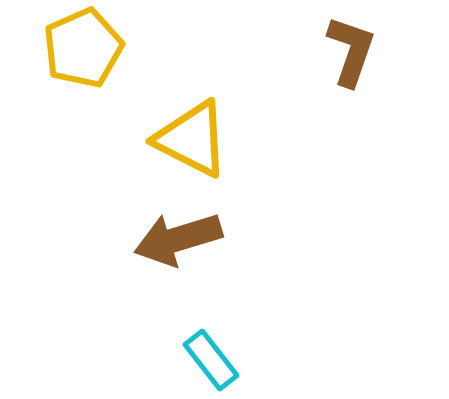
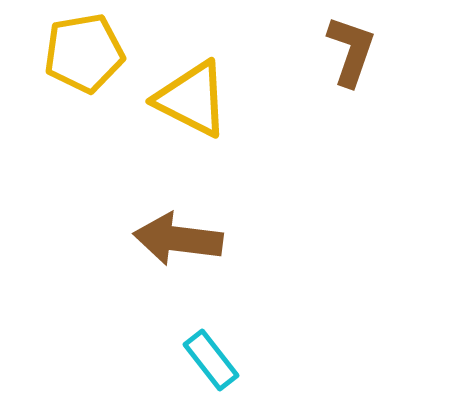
yellow pentagon: moved 1 px right, 5 px down; rotated 14 degrees clockwise
yellow triangle: moved 40 px up
brown arrow: rotated 24 degrees clockwise
